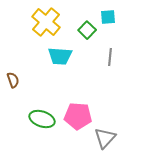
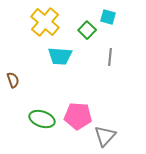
cyan square: rotated 21 degrees clockwise
yellow cross: moved 1 px left
gray triangle: moved 2 px up
